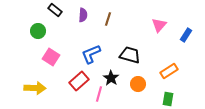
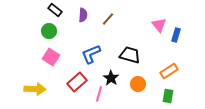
brown line: rotated 24 degrees clockwise
pink triangle: rotated 21 degrees counterclockwise
green circle: moved 11 px right
blue rectangle: moved 10 px left; rotated 16 degrees counterclockwise
red rectangle: moved 2 px left, 1 px down
yellow arrow: moved 1 px down
green rectangle: moved 3 px up
